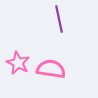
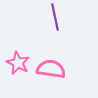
purple line: moved 4 px left, 2 px up
